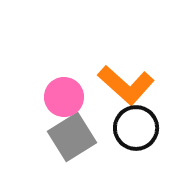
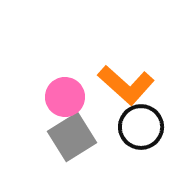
pink circle: moved 1 px right
black circle: moved 5 px right, 1 px up
